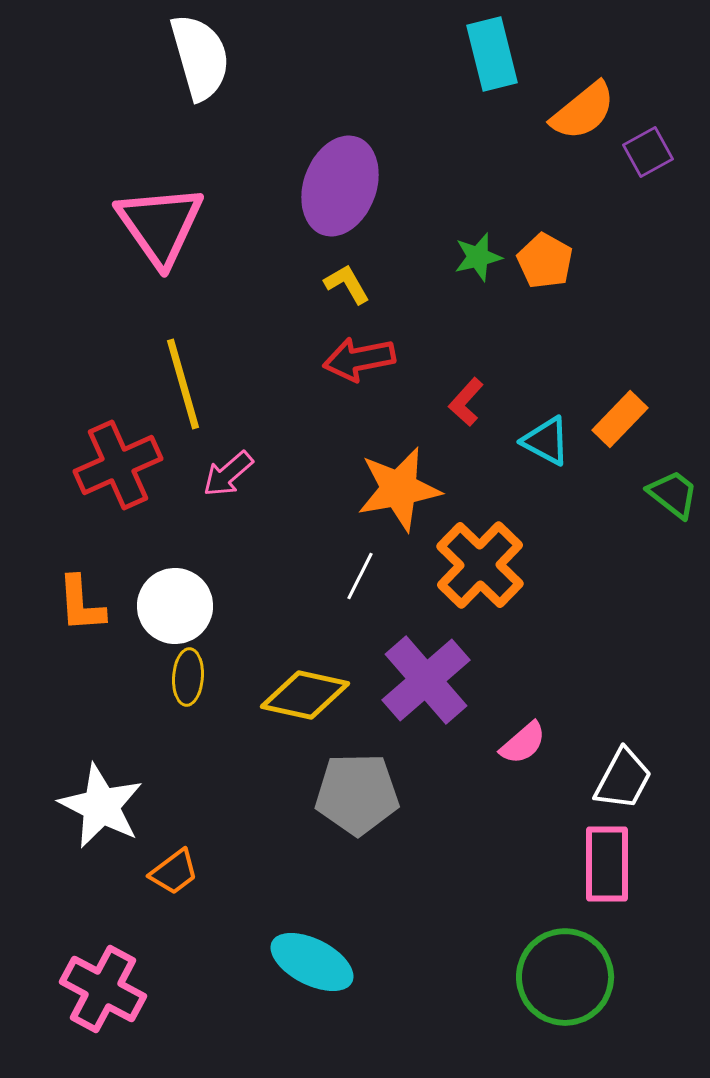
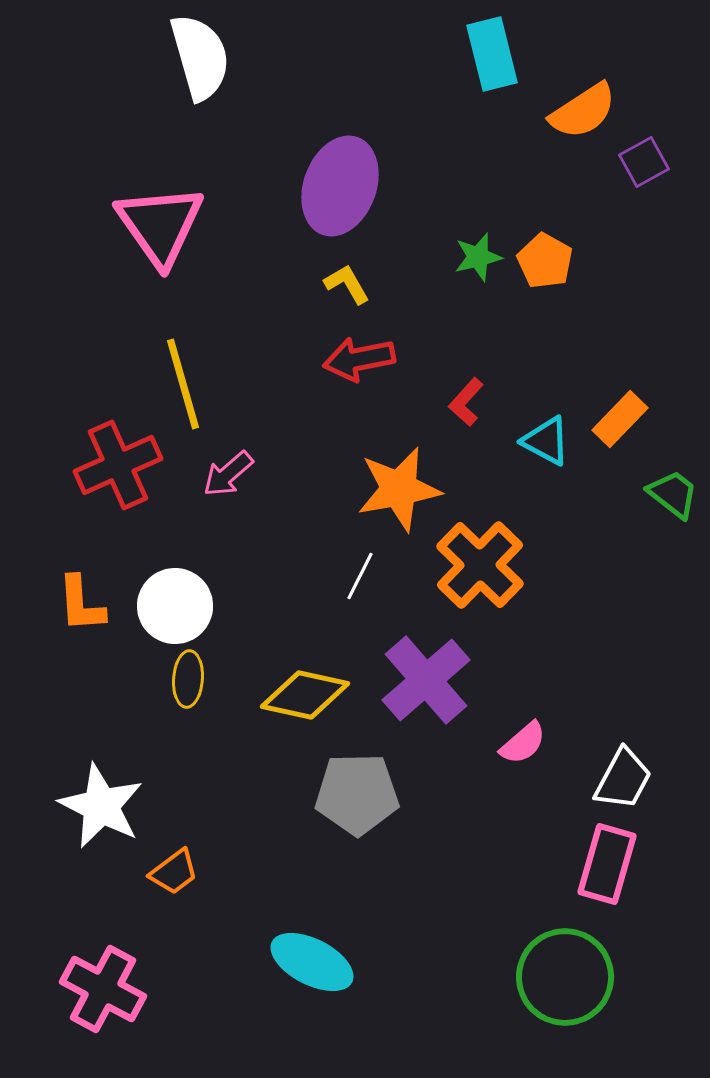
orange semicircle: rotated 6 degrees clockwise
purple square: moved 4 px left, 10 px down
yellow ellipse: moved 2 px down
pink rectangle: rotated 16 degrees clockwise
